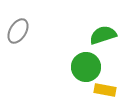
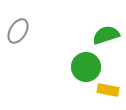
green semicircle: moved 3 px right
yellow rectangle: moved 3 px right
